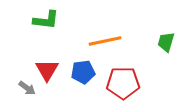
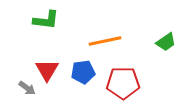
green trapezoid: rotated 140 degrees counterclockwise
